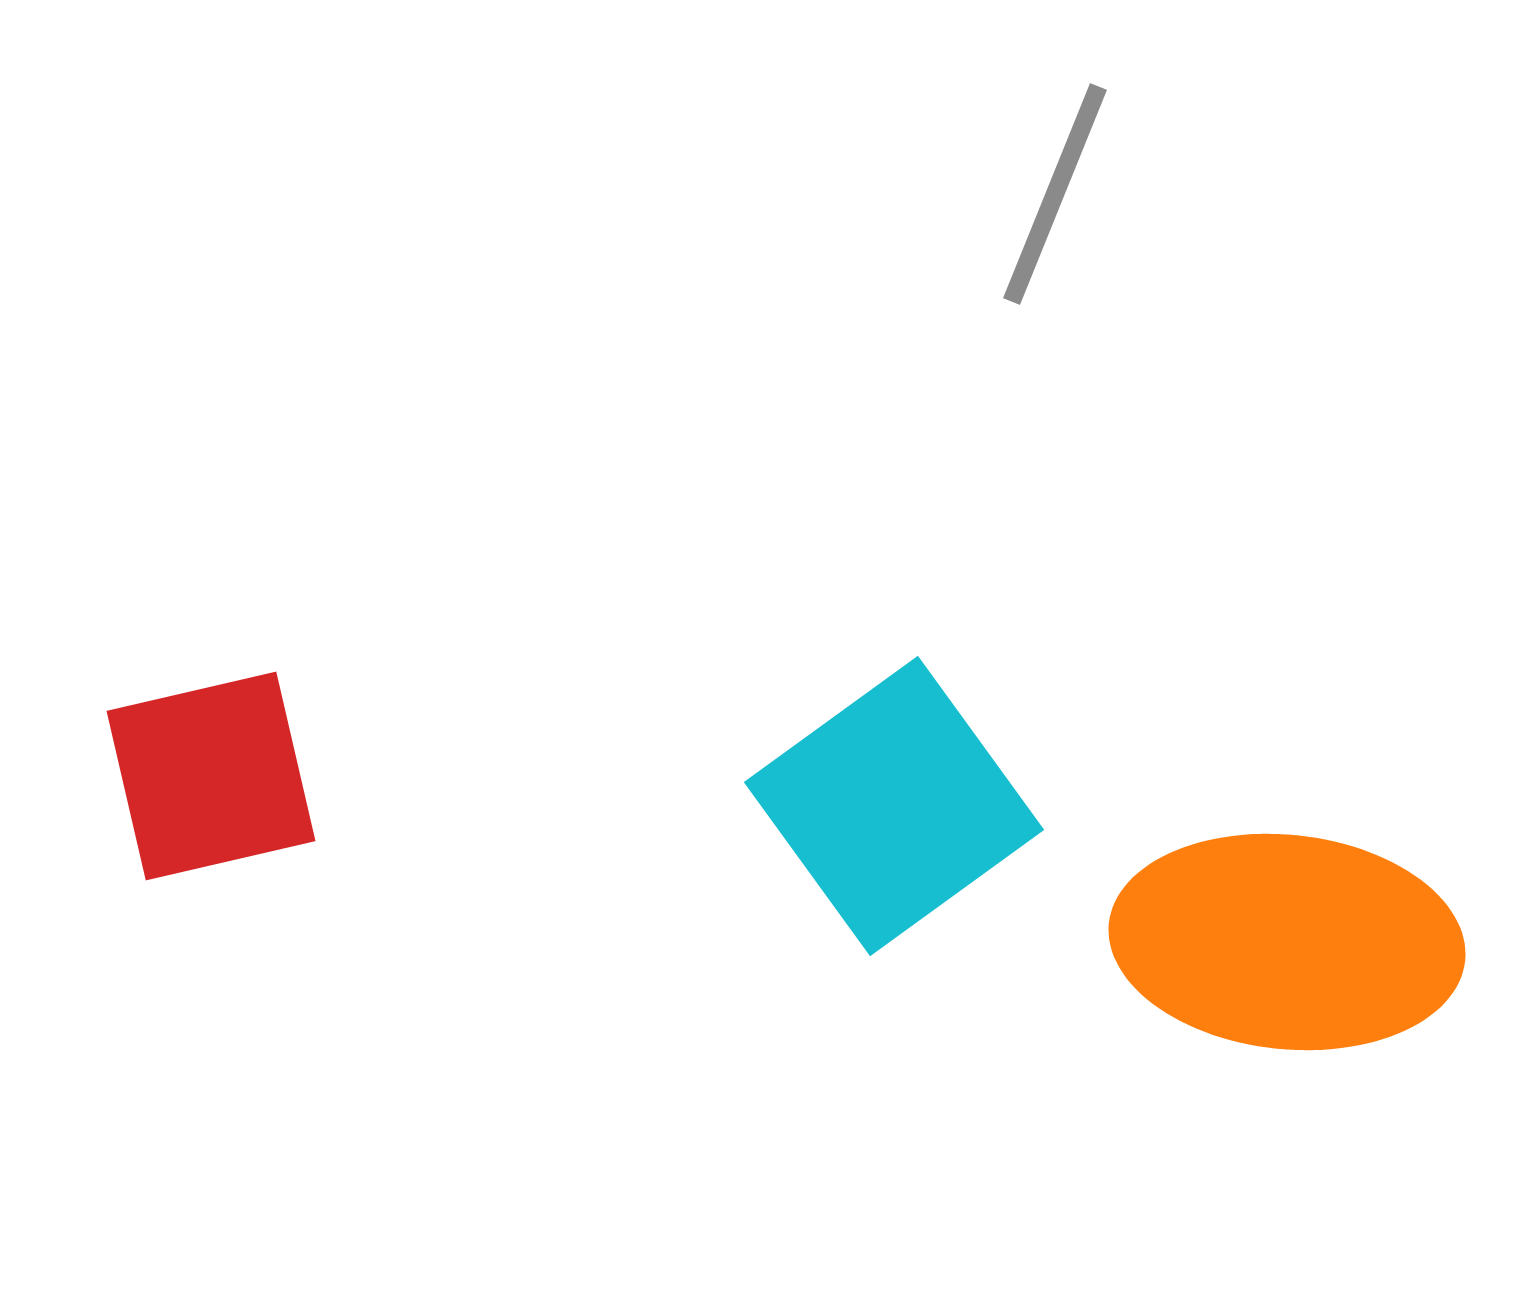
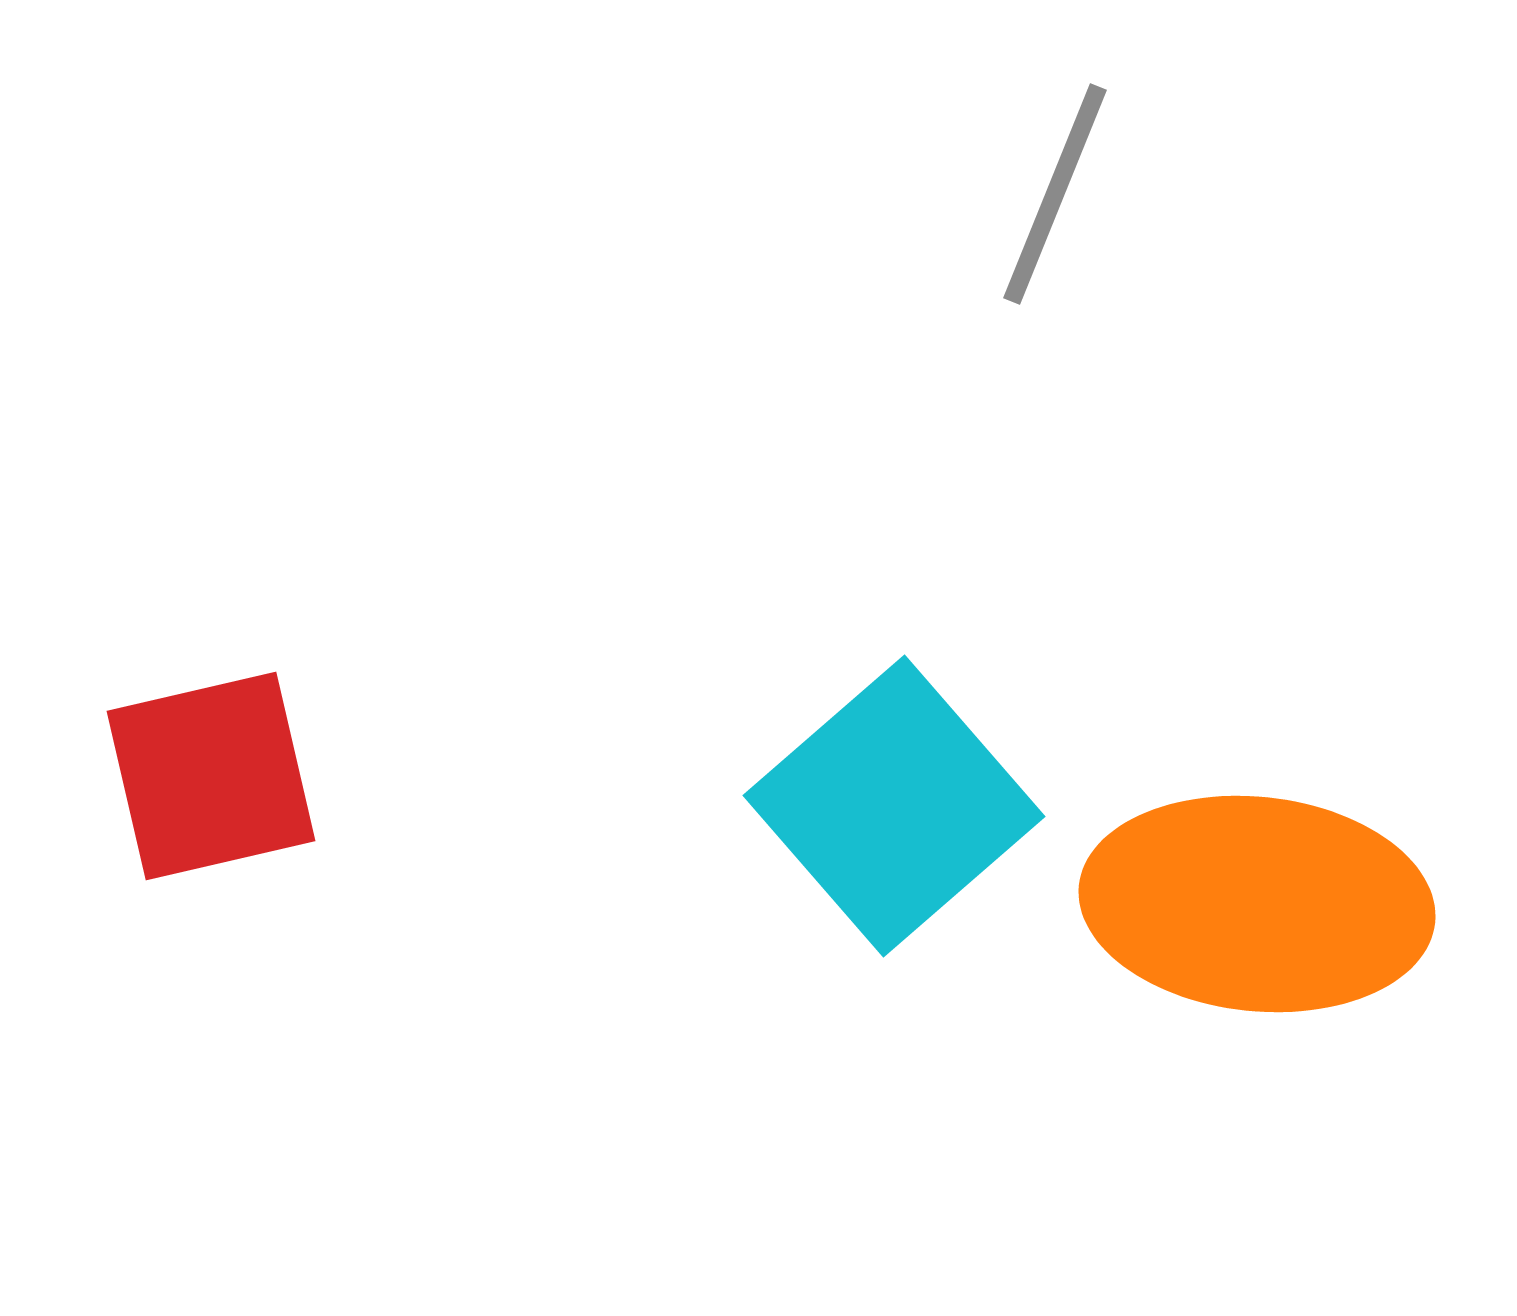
cyan square: rotated 5 degrees counterclockwise
orange ellipse: moved 30 px left, 38 px up
